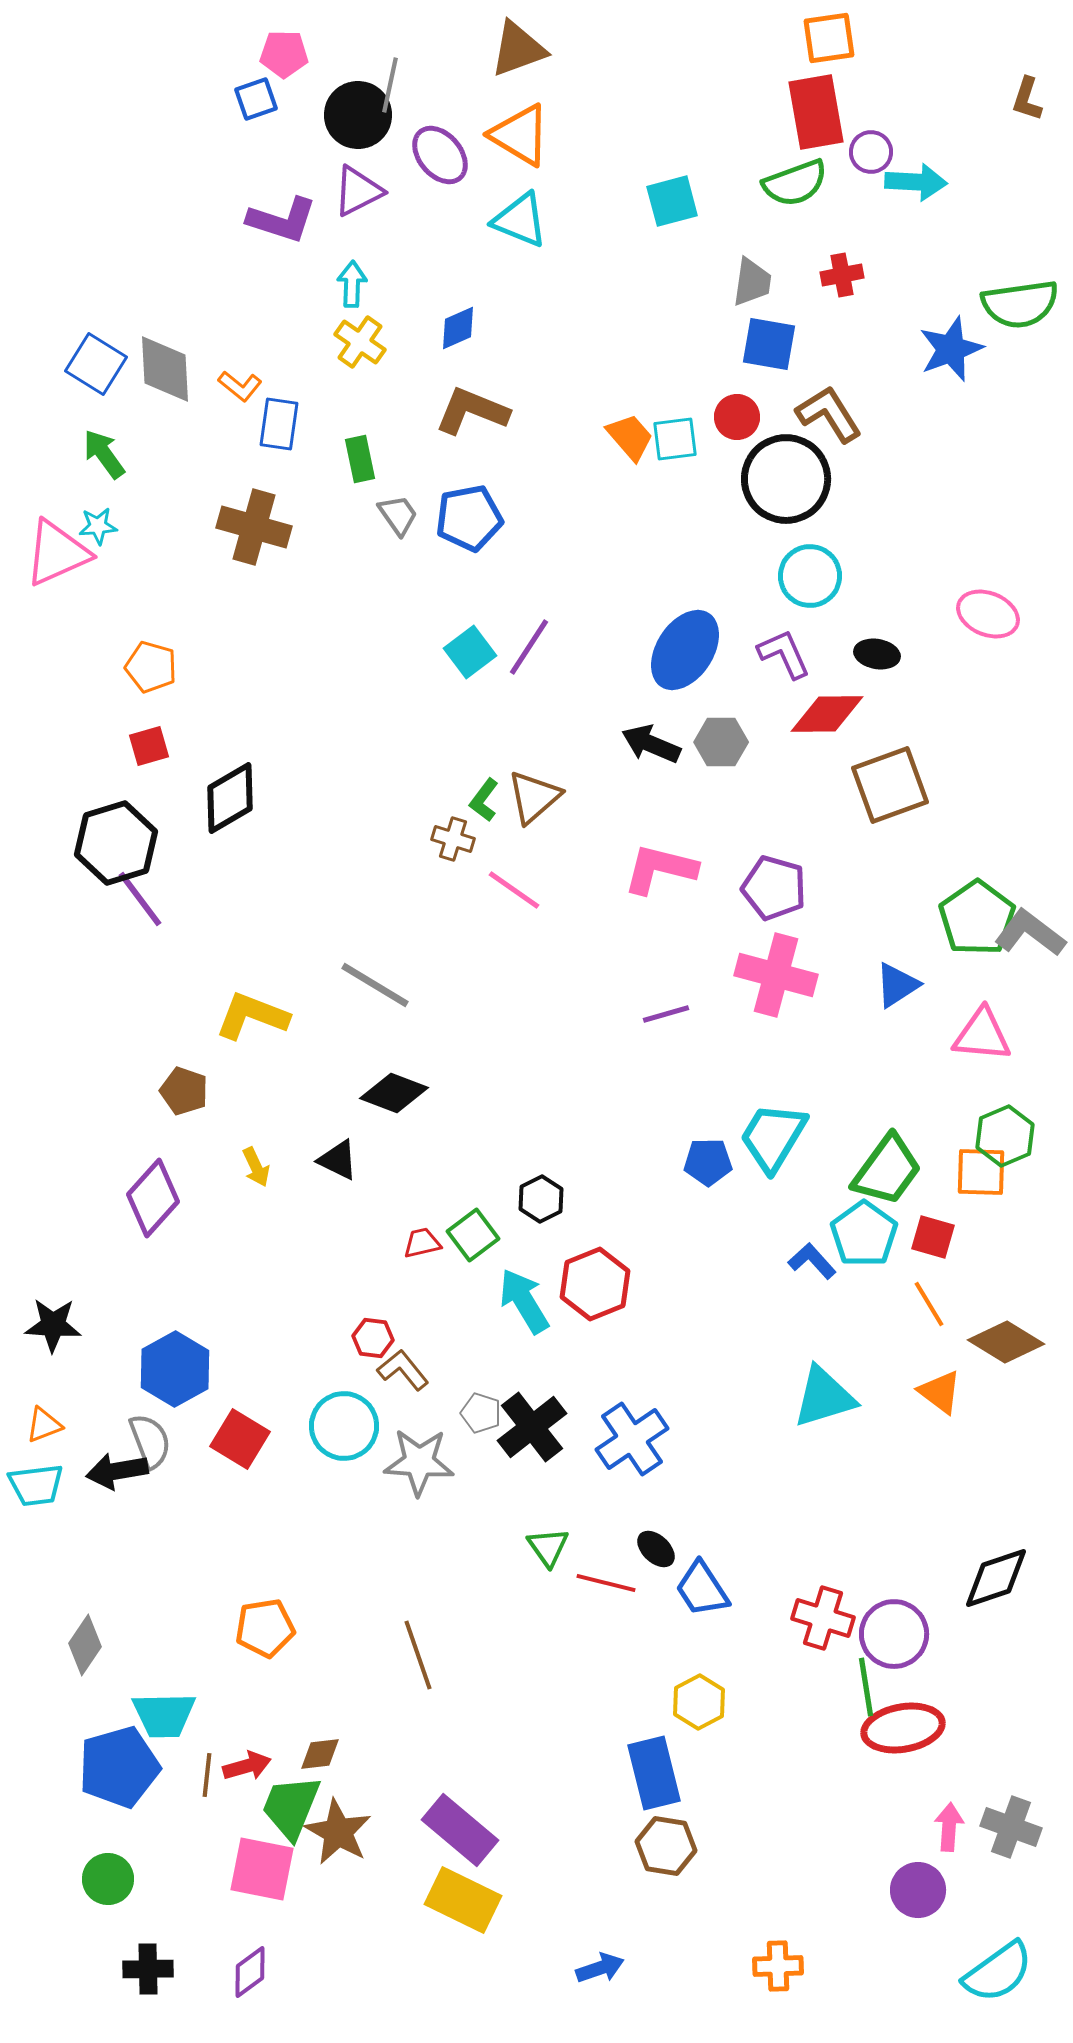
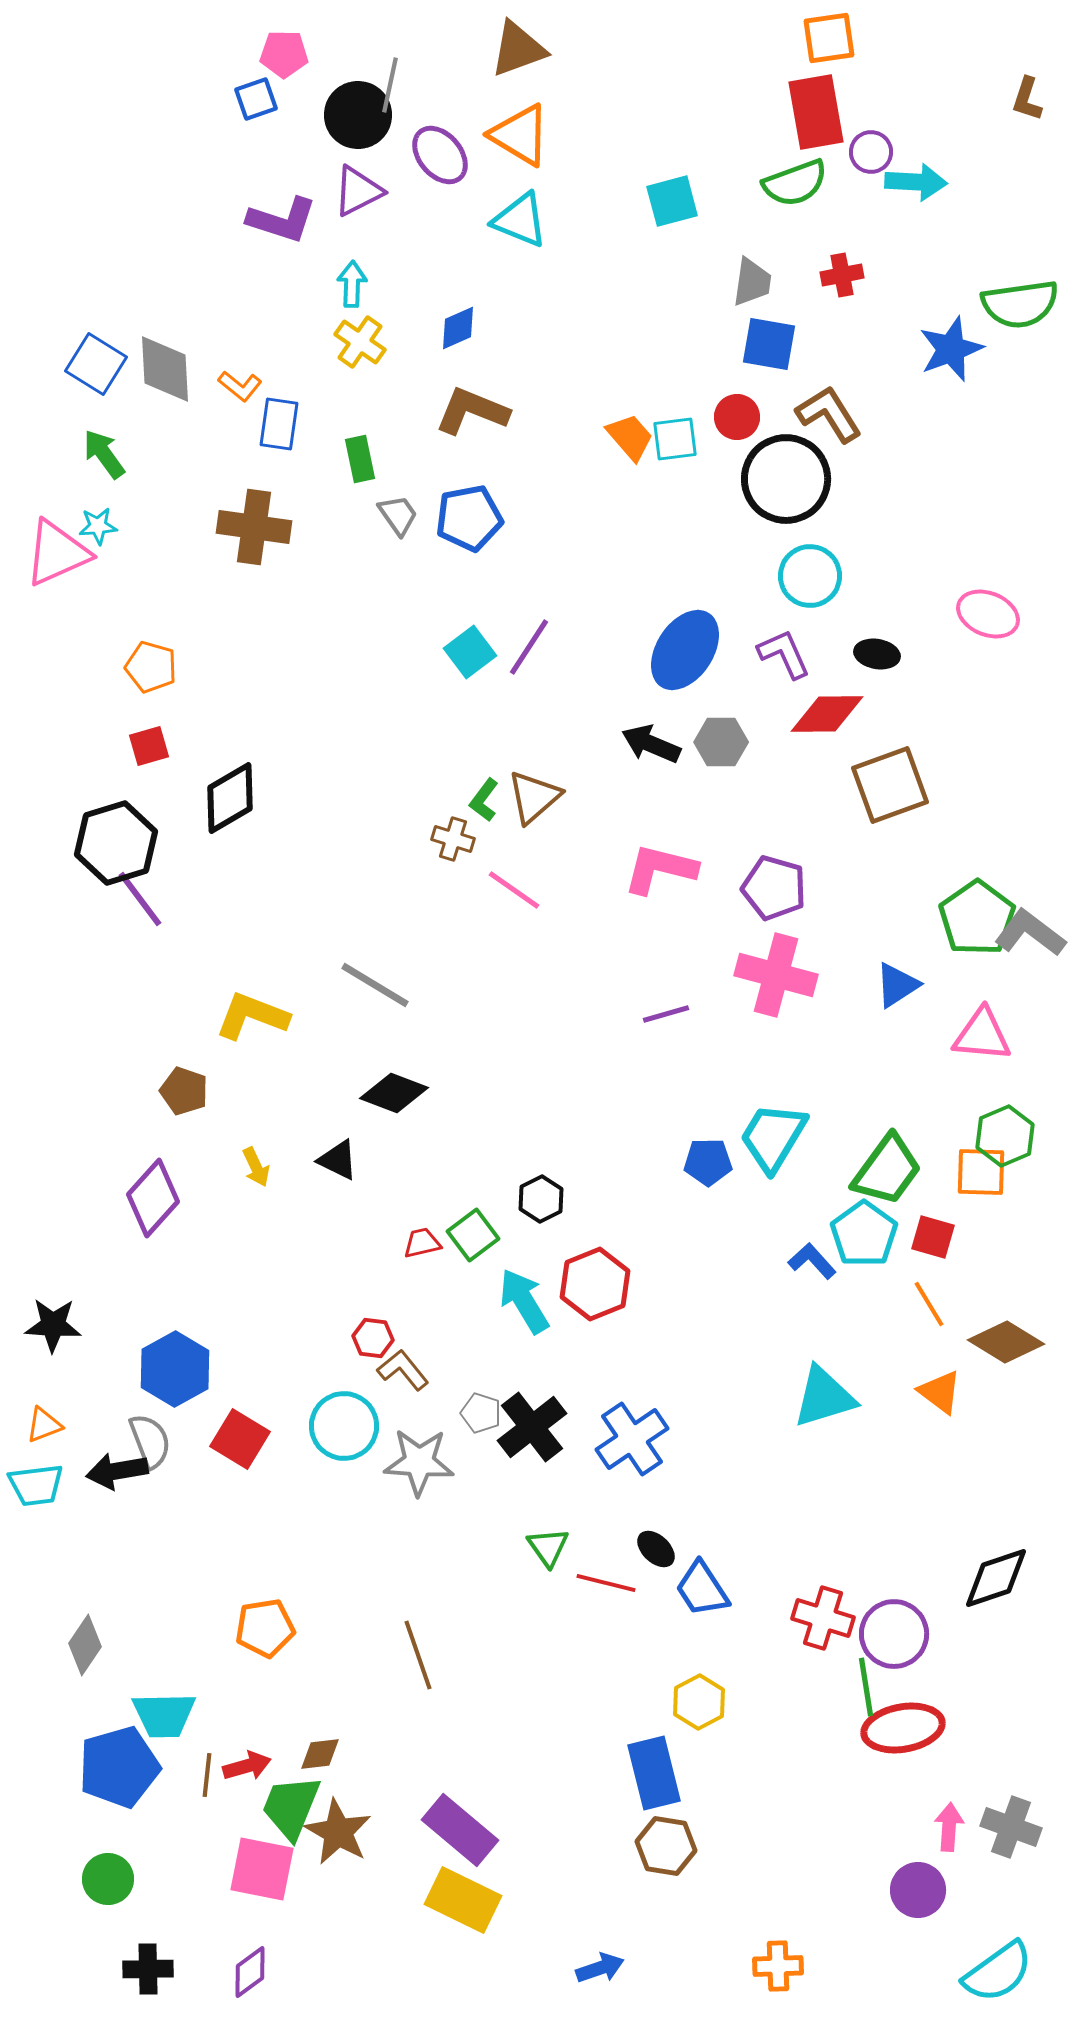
brown cross at (254, 527): rotated 8 degrees counterclockwise
